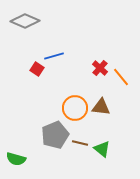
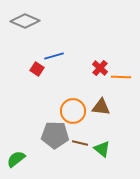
orange line: rotated 48 degrees counterclockwise
orange circle: moved 2 px left, 3 px down
gray pentagon: rotated 24 degrees clockwise
green semicircle: rotated 126 degrees clockwise
